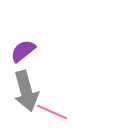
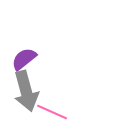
purple semicircle: moved 1 px right, 8 px down
